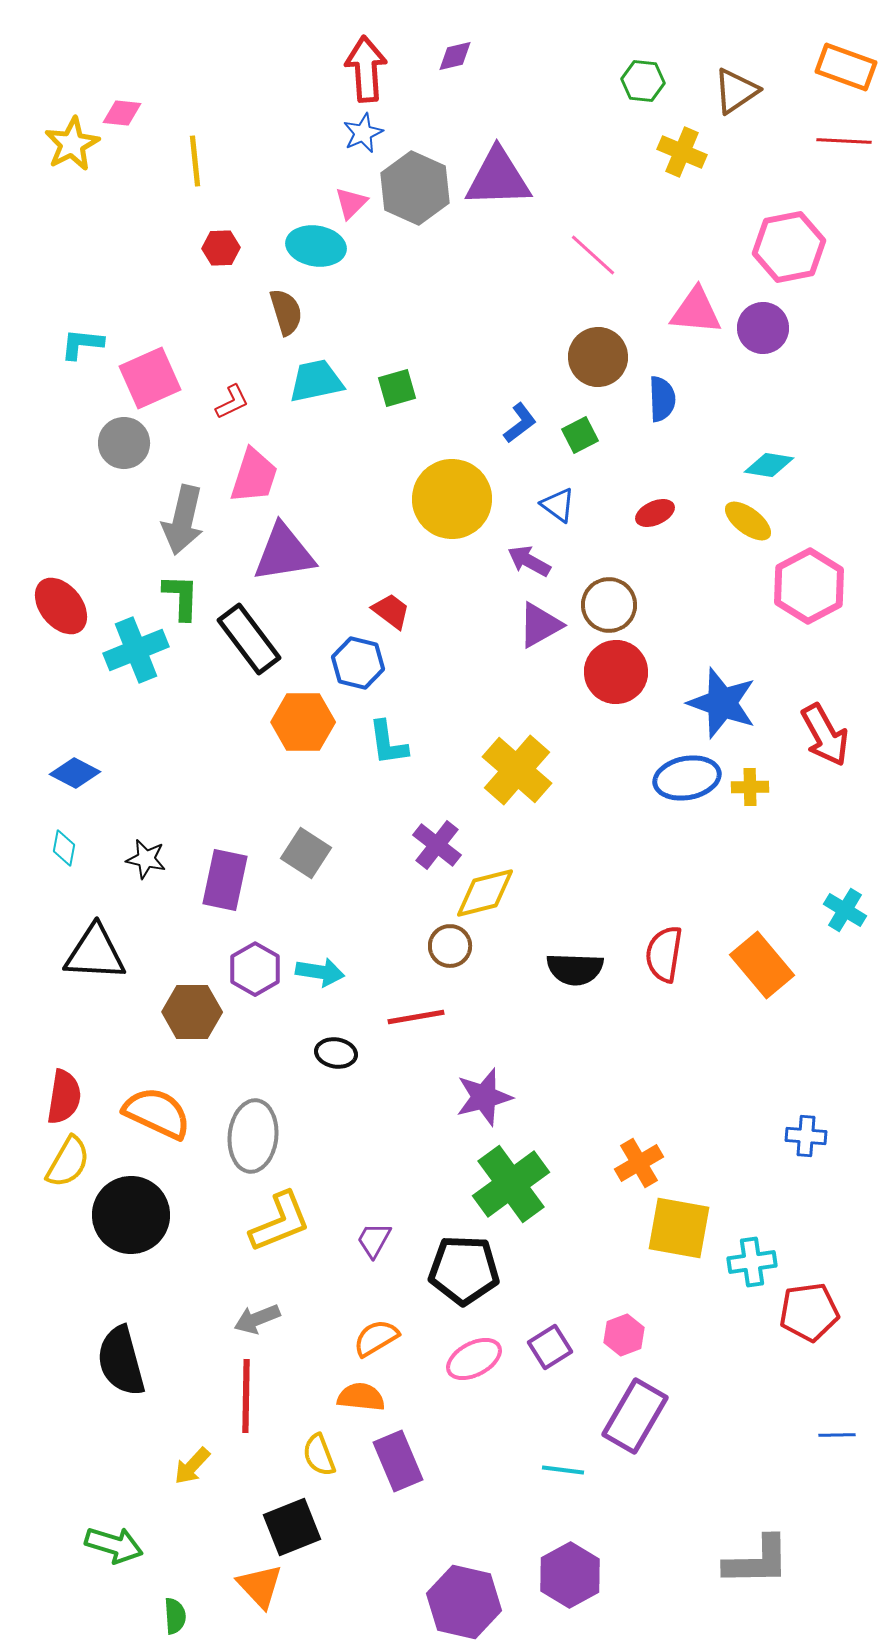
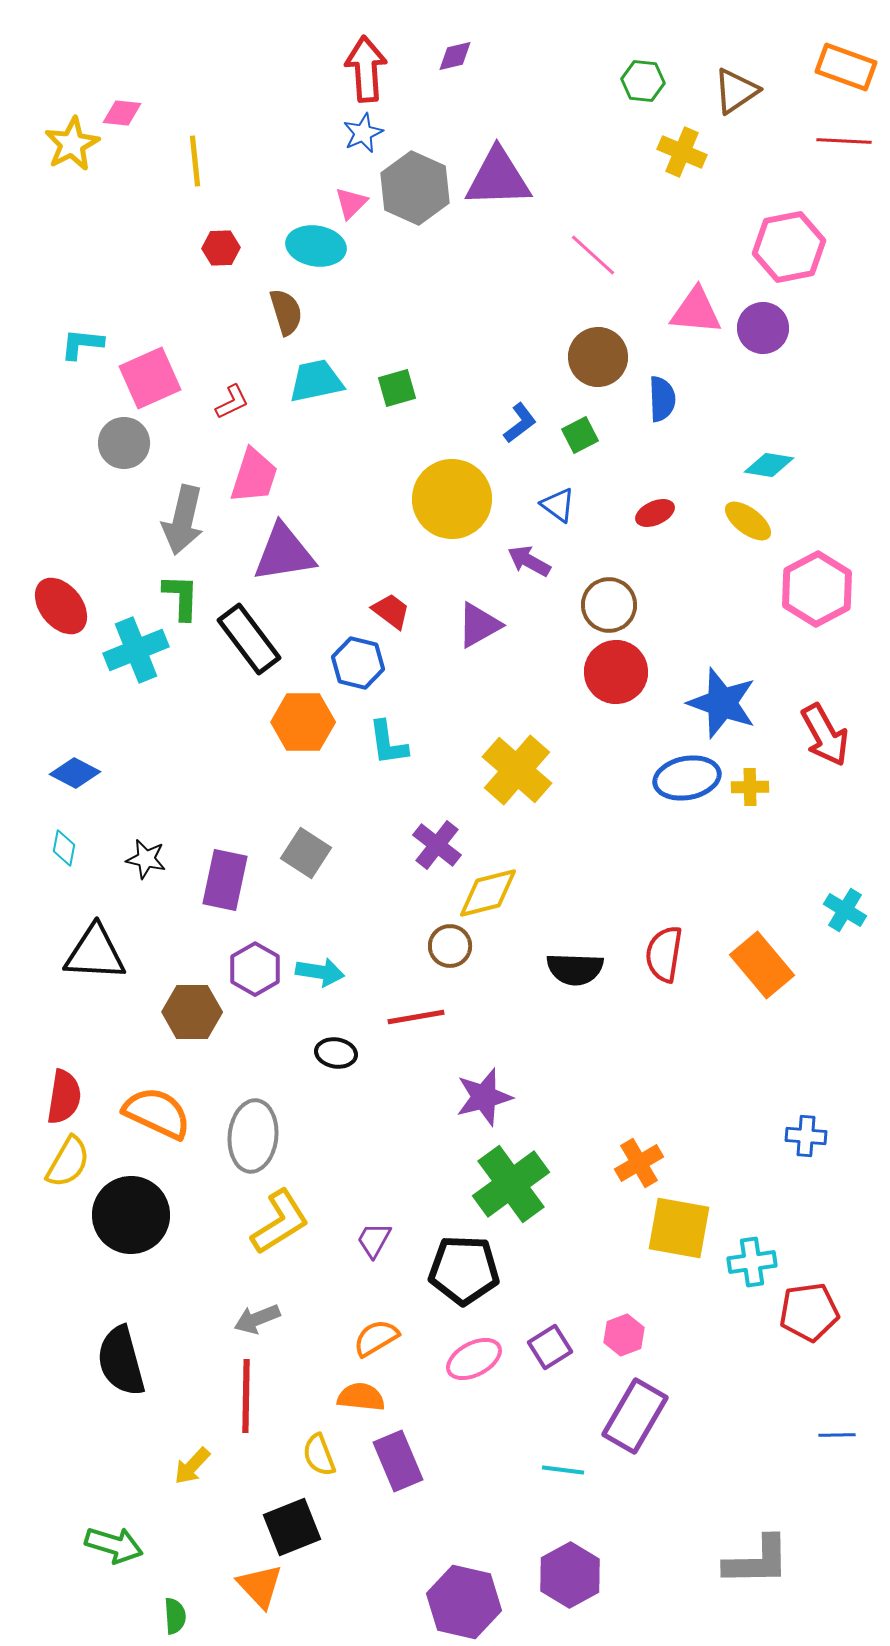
pink hexagon at (809, 586): moved 8 px right, 3 px down
purple triangle at (540, 625): moved 61 px left
yellow diamond at (485, 893): moved 3 px right
yellow L-shape at (280, 1222): rotated 10 degrees counterclockwise
